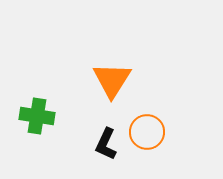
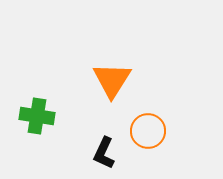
orange circle: moved 1 px right, 1 px up
black L-shape: moved 2 px left, 9 px down
